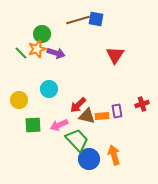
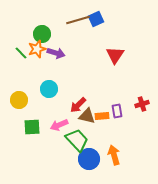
blue square: rotated 35 degrees counterclockwise
green square: moved 1 px left, 2 px down
